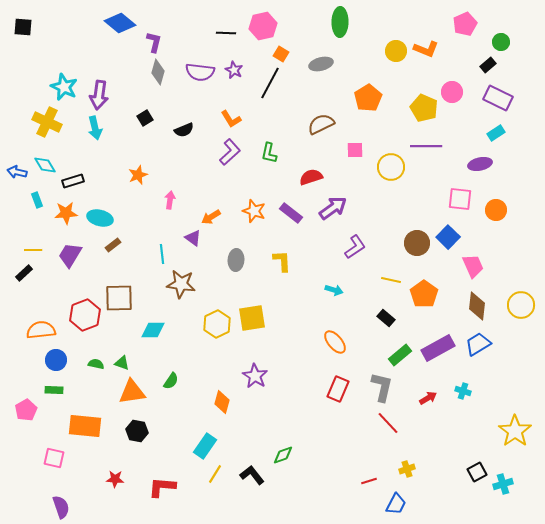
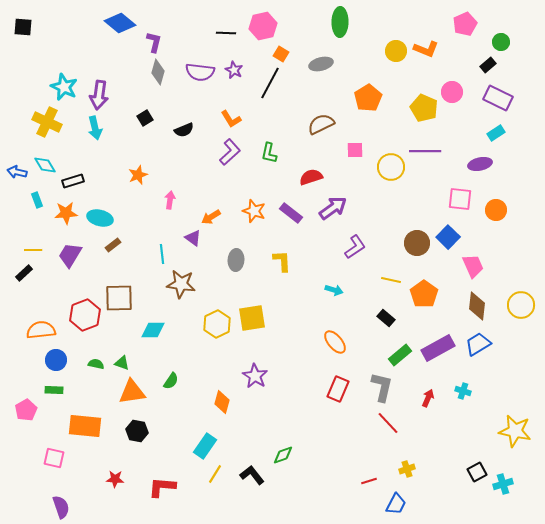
purple line at (426, 146): moved 1 px left, 5 px down
red arrow at (428, 398): rotated 36 degrees counterclockwise
yellow star at (515, 431): rotated 24 degrees counterclockwise
